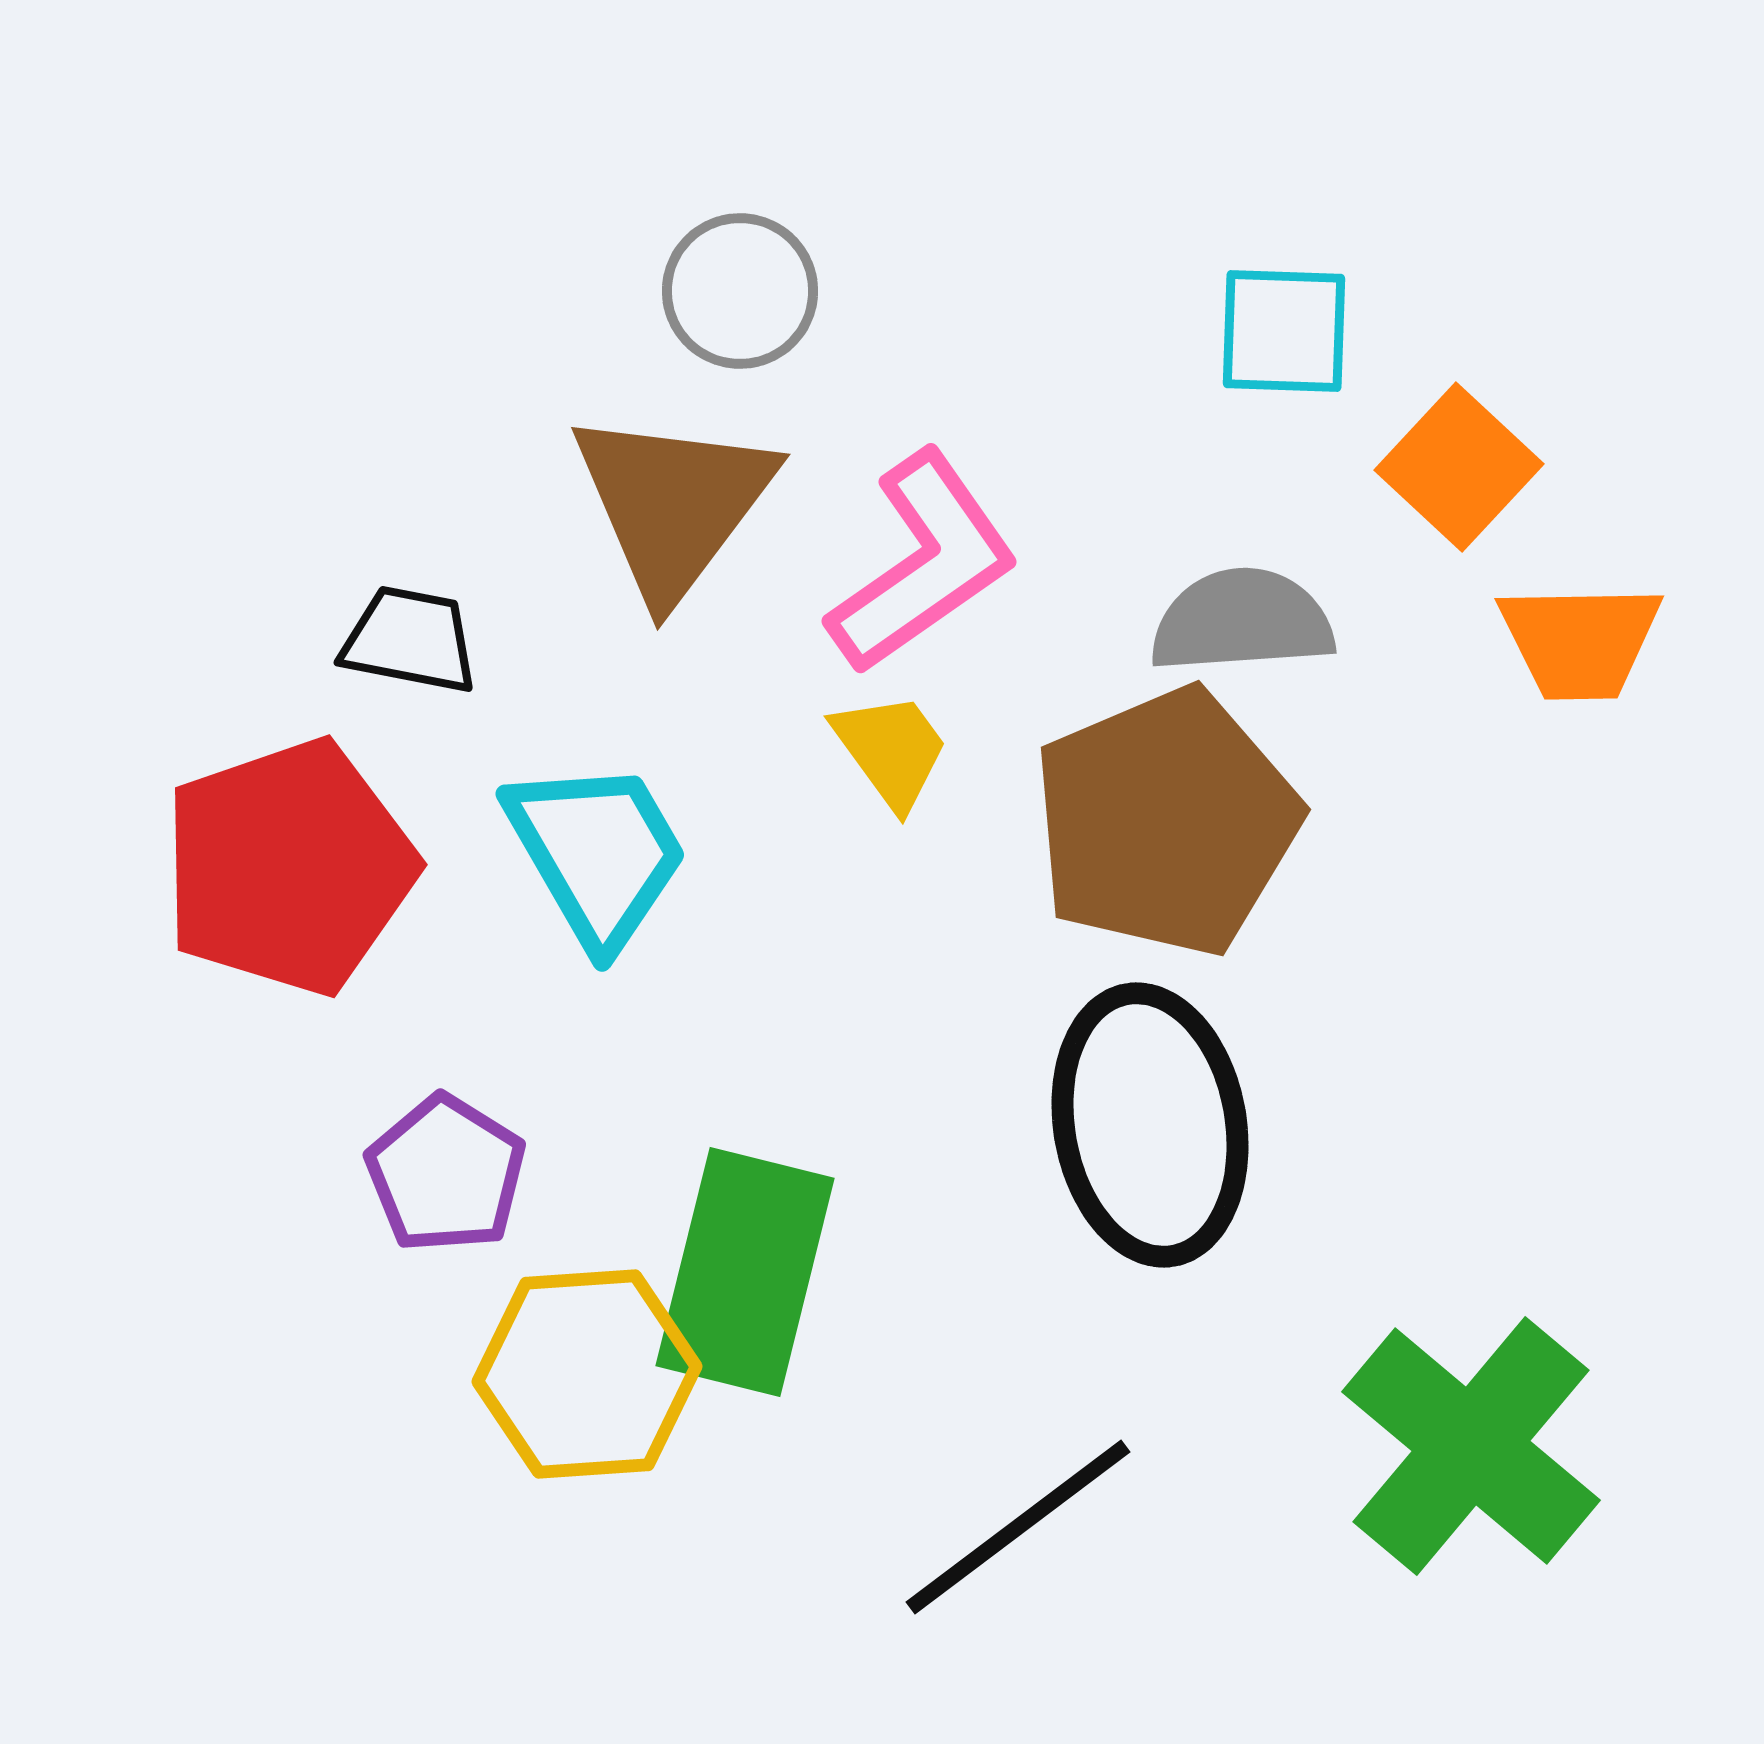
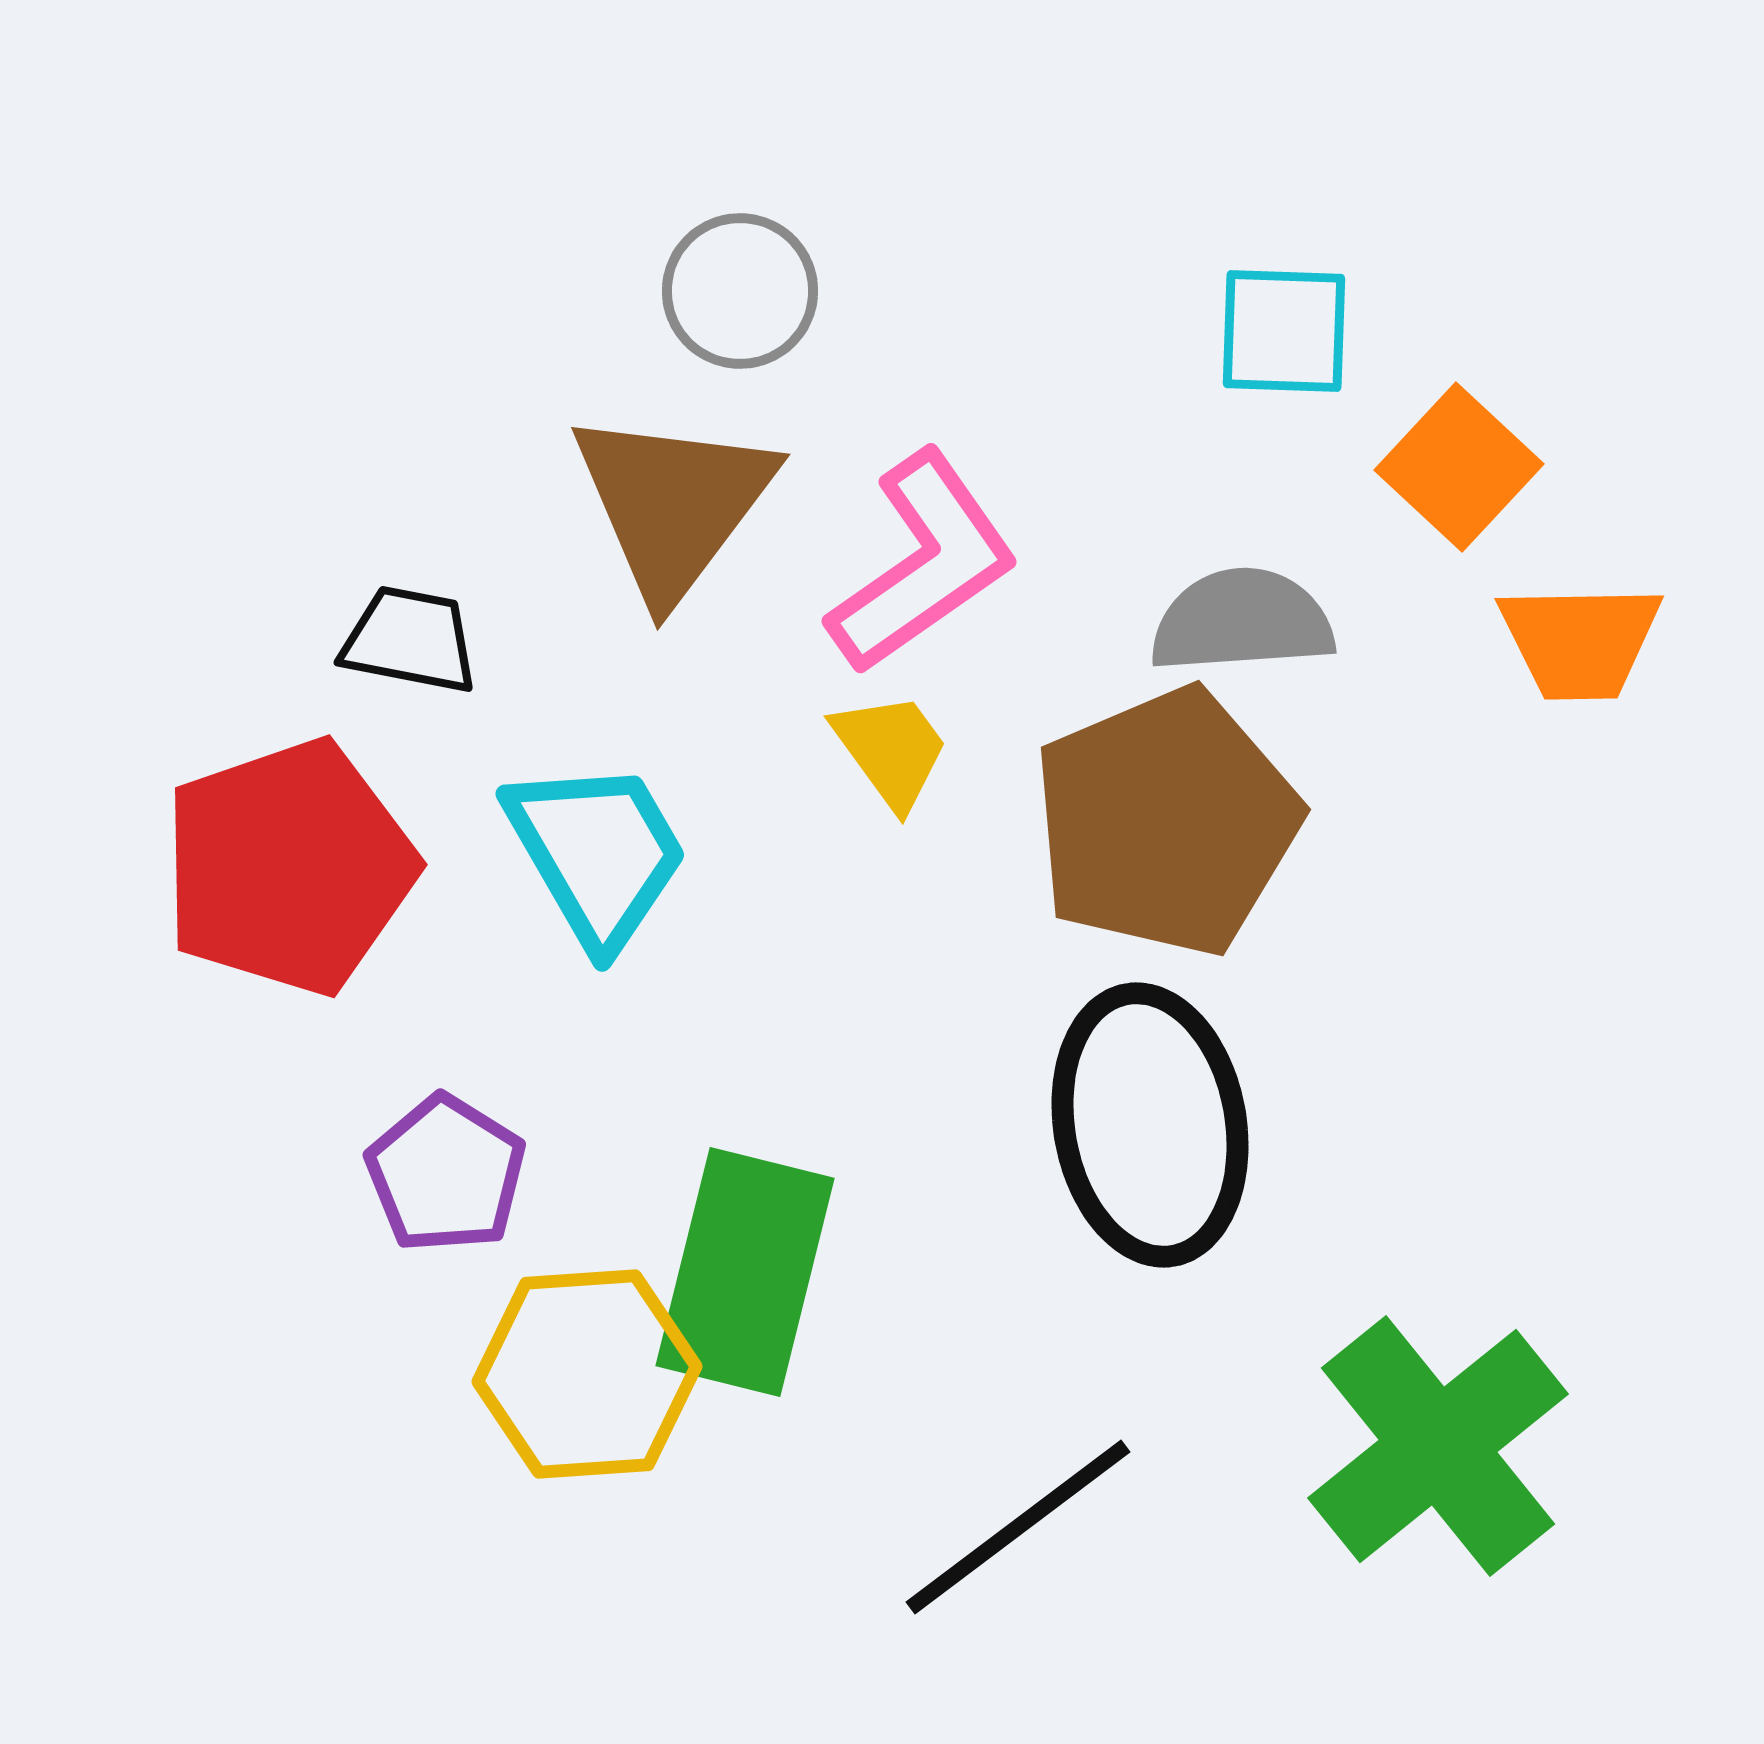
green cross: moved 33 px left; rotated 11 degrees clockwise
